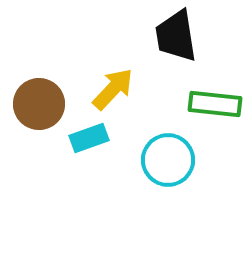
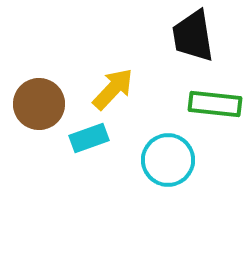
black trapezoid: moved 17 px right
